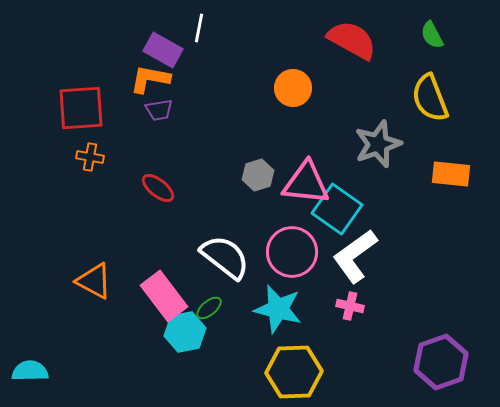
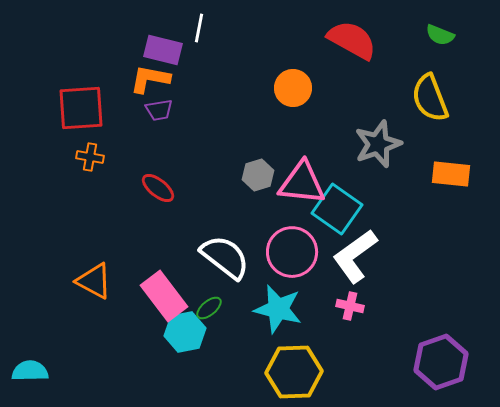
green semicircle: moved 8 px right; rotated 40 degrees counterclockwise
purple rectangle: rotated 15 degrees counterclockwise
pink triangle: moved 4 px left
